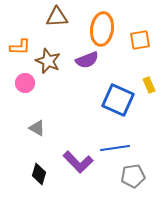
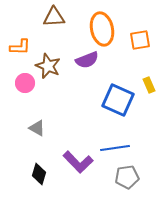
brown triangle: moved 3 px left
orange ellipse: rotated 20 degrees counterclockwise
brown star: moved 5 px down
gray pentagon: moved 6 px left, 1 px down
